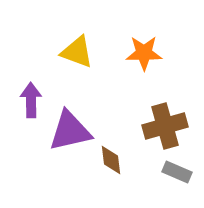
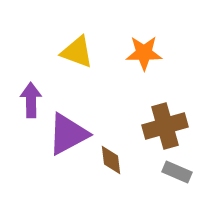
purple triangle: moved 2 px left, 3 px down; rotated 15 degrees counterclockwise
